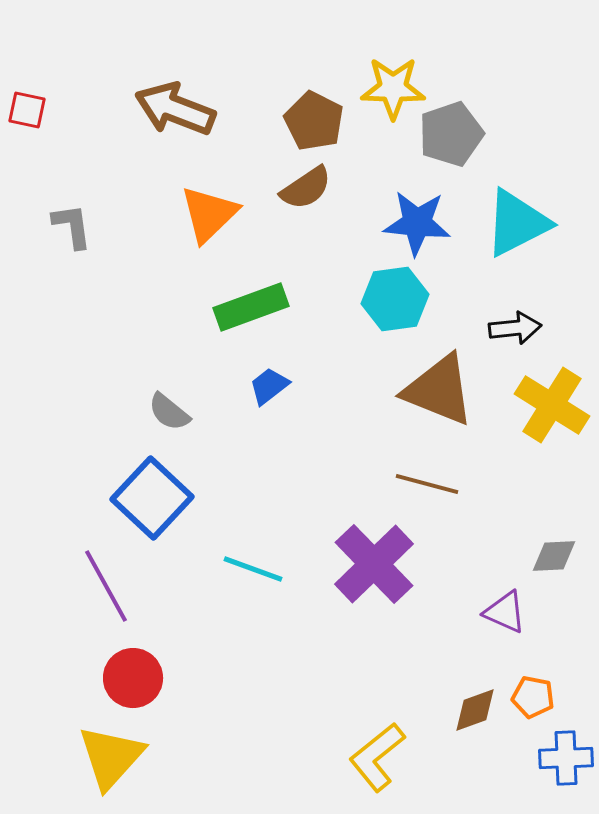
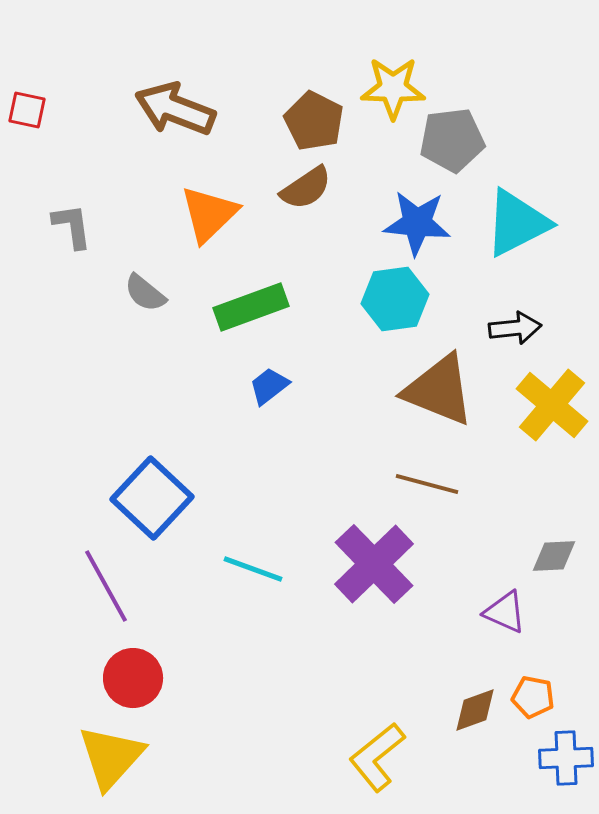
gray pentagon: moved 1 px right, 6 px down; rotated 12 degrees clockwise
yellow cross: rotated 8 degrees clockwise
gray semicircle: moved 24 px left, 119 px up
